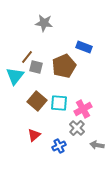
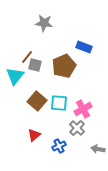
gray square: moved 1 px left, 2 px up
gray arrow: moved 1 px right, 4 px down
